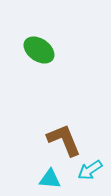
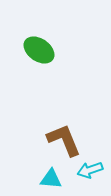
cyan arrow: rotated 15 degrees clockwise
cyan triangle: moved 1 px right
